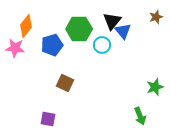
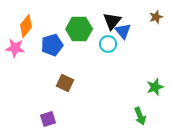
cyan circle: moved 6 px right, 1 px up
purple square: rotated 28 degrees counterclockwise
